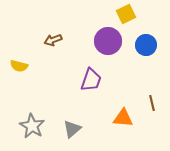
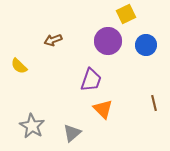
yellow semicircle: rotated 30 degrees clockwise
brown line: moved 2 px right
orange triangle: moved 20 px left, 9 px up; rotated 40 degrees clockwise
gray triangle: moved 4 px down
